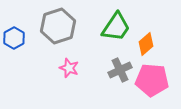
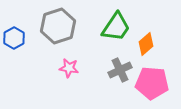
pink star: rotated 12 degrees counterclockwise
pink pentagon: moved 3 px down
